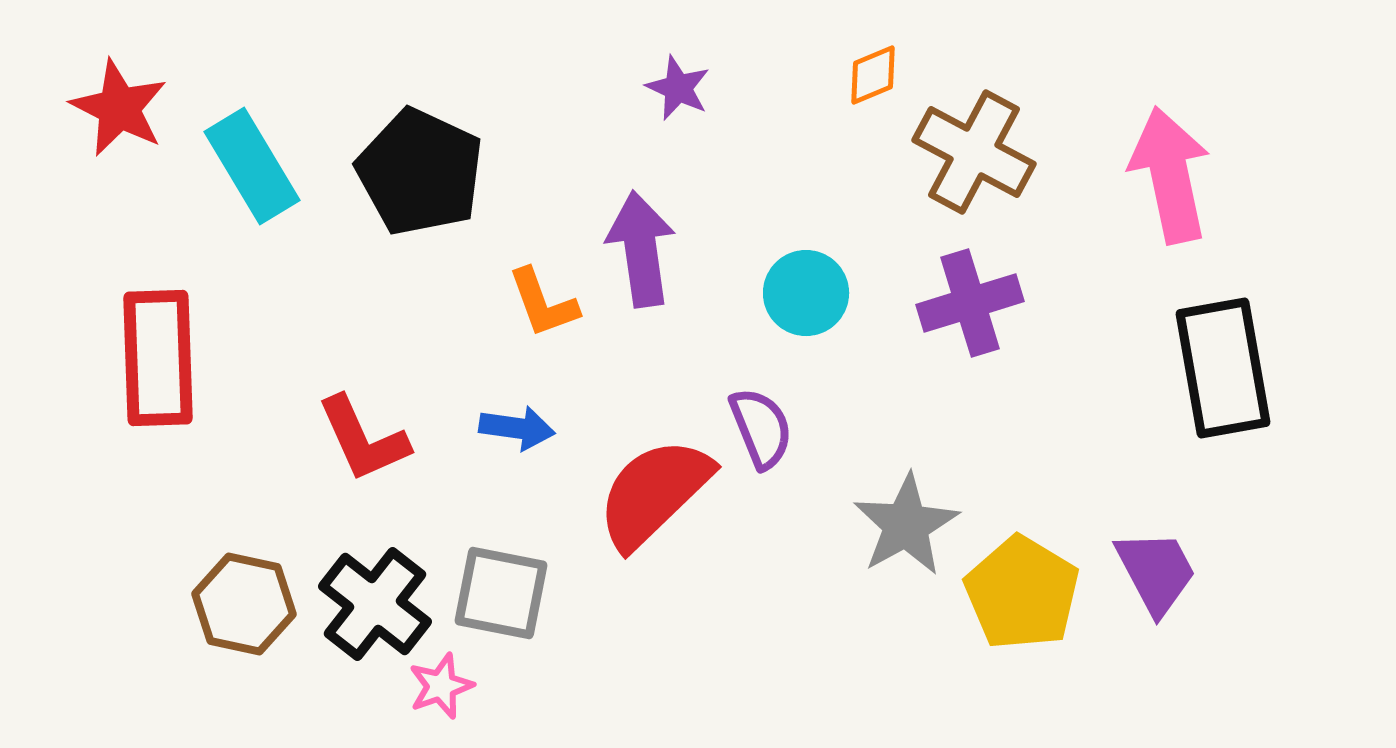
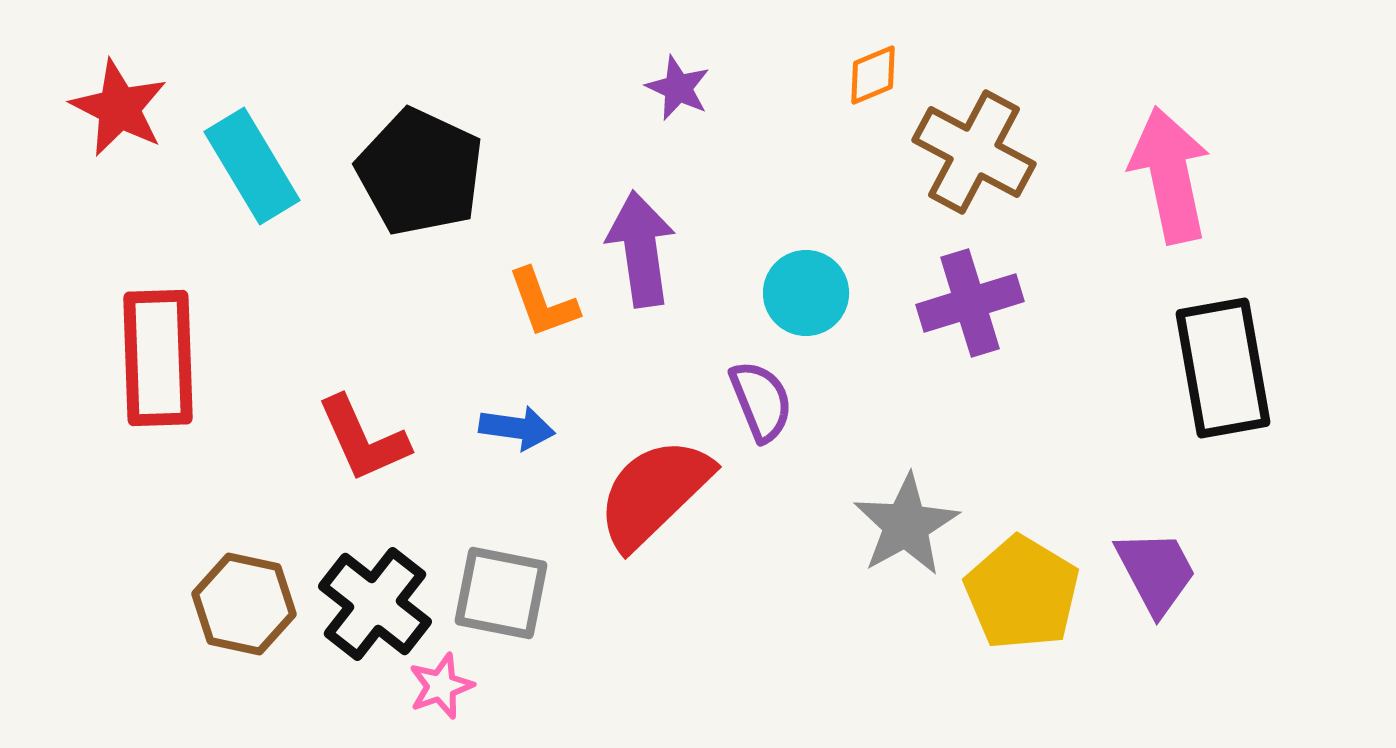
purple semicircle: moved 27 px up
